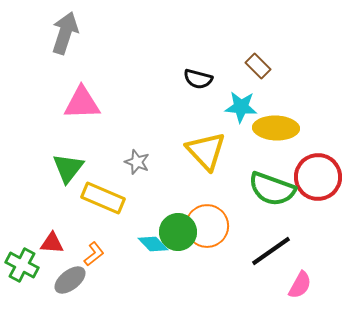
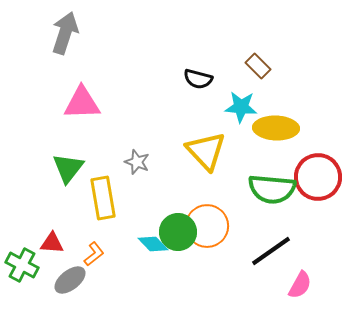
green semicircle: rotated 15 degrees counterclockwise
yellow rectangle: rotated 57 degrees clockwise
